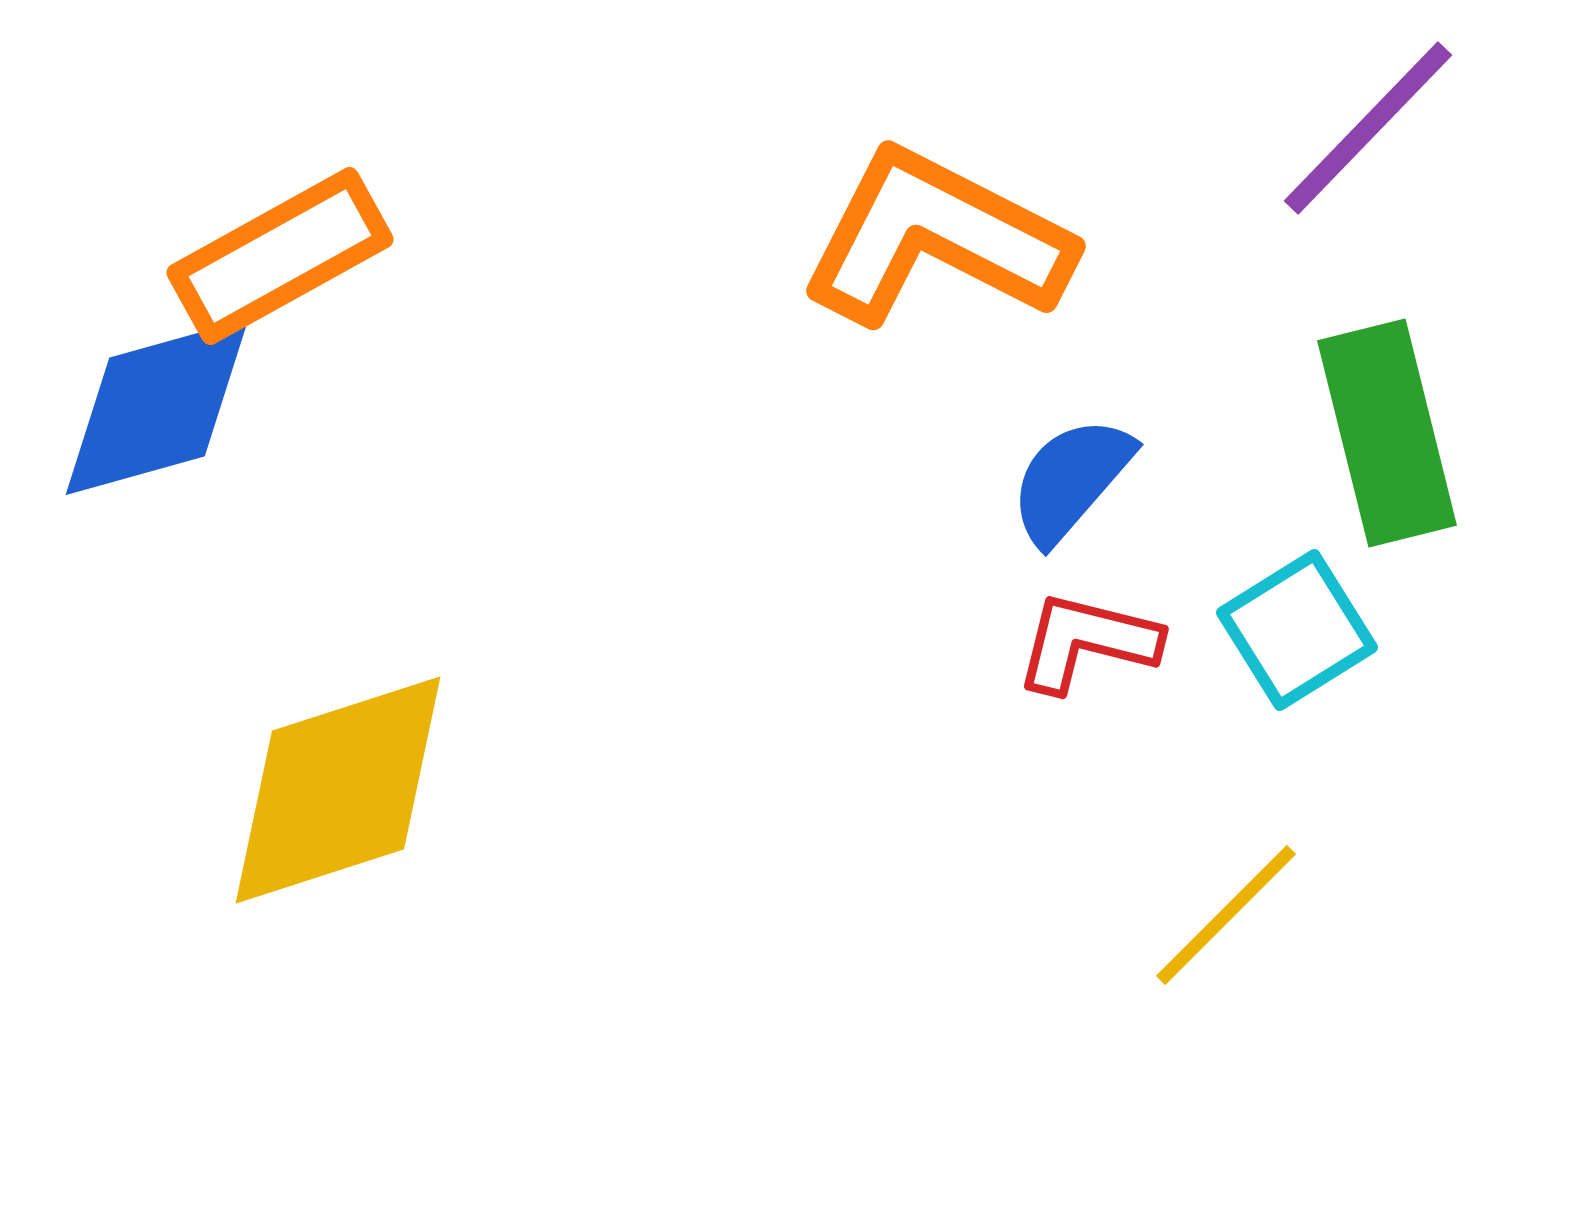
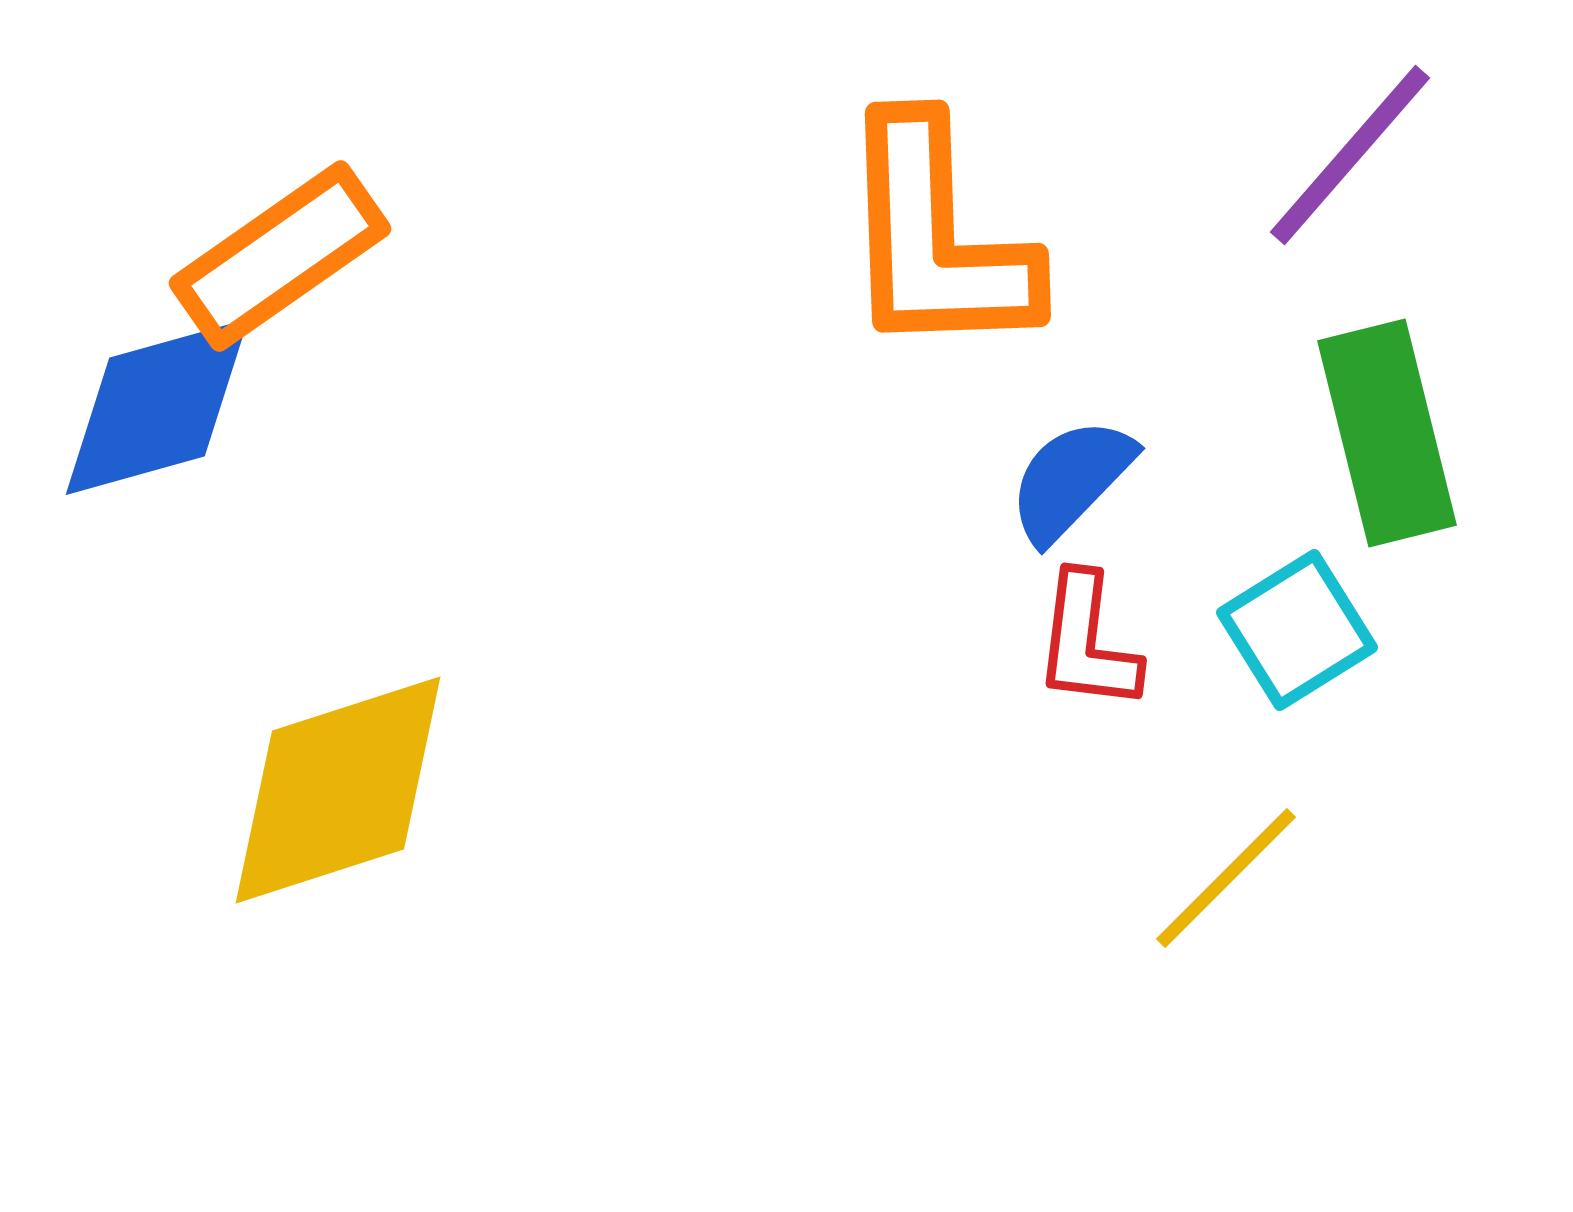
purple line: moved 18 px left, 27 px down; rotated 3 degrees counterclockwise
orange L-shape: rotated 119 degrees counterclockwise
orange rectangle: rotated 6 degrees counterclockwise
blue semicircle: rotated 3 degrees clockwise
red L-shape: rotated 97 degrees counterclockwise
yellow line: moved 37 px up
